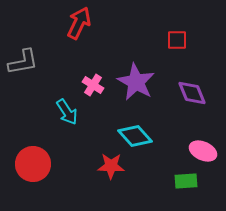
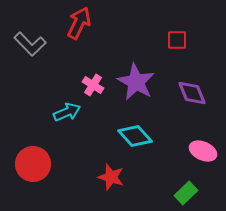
gray L-shape: moved 7 px right, 18 px up; rotated 56 degrees clockwise
cyan arrow: rotated 80 degrees counterclockwise
red star: moved 11 px down; rotated 16 degrees clockwise
green rectangle: moved 12 px down; rotated 40 degrees counterclockwise
